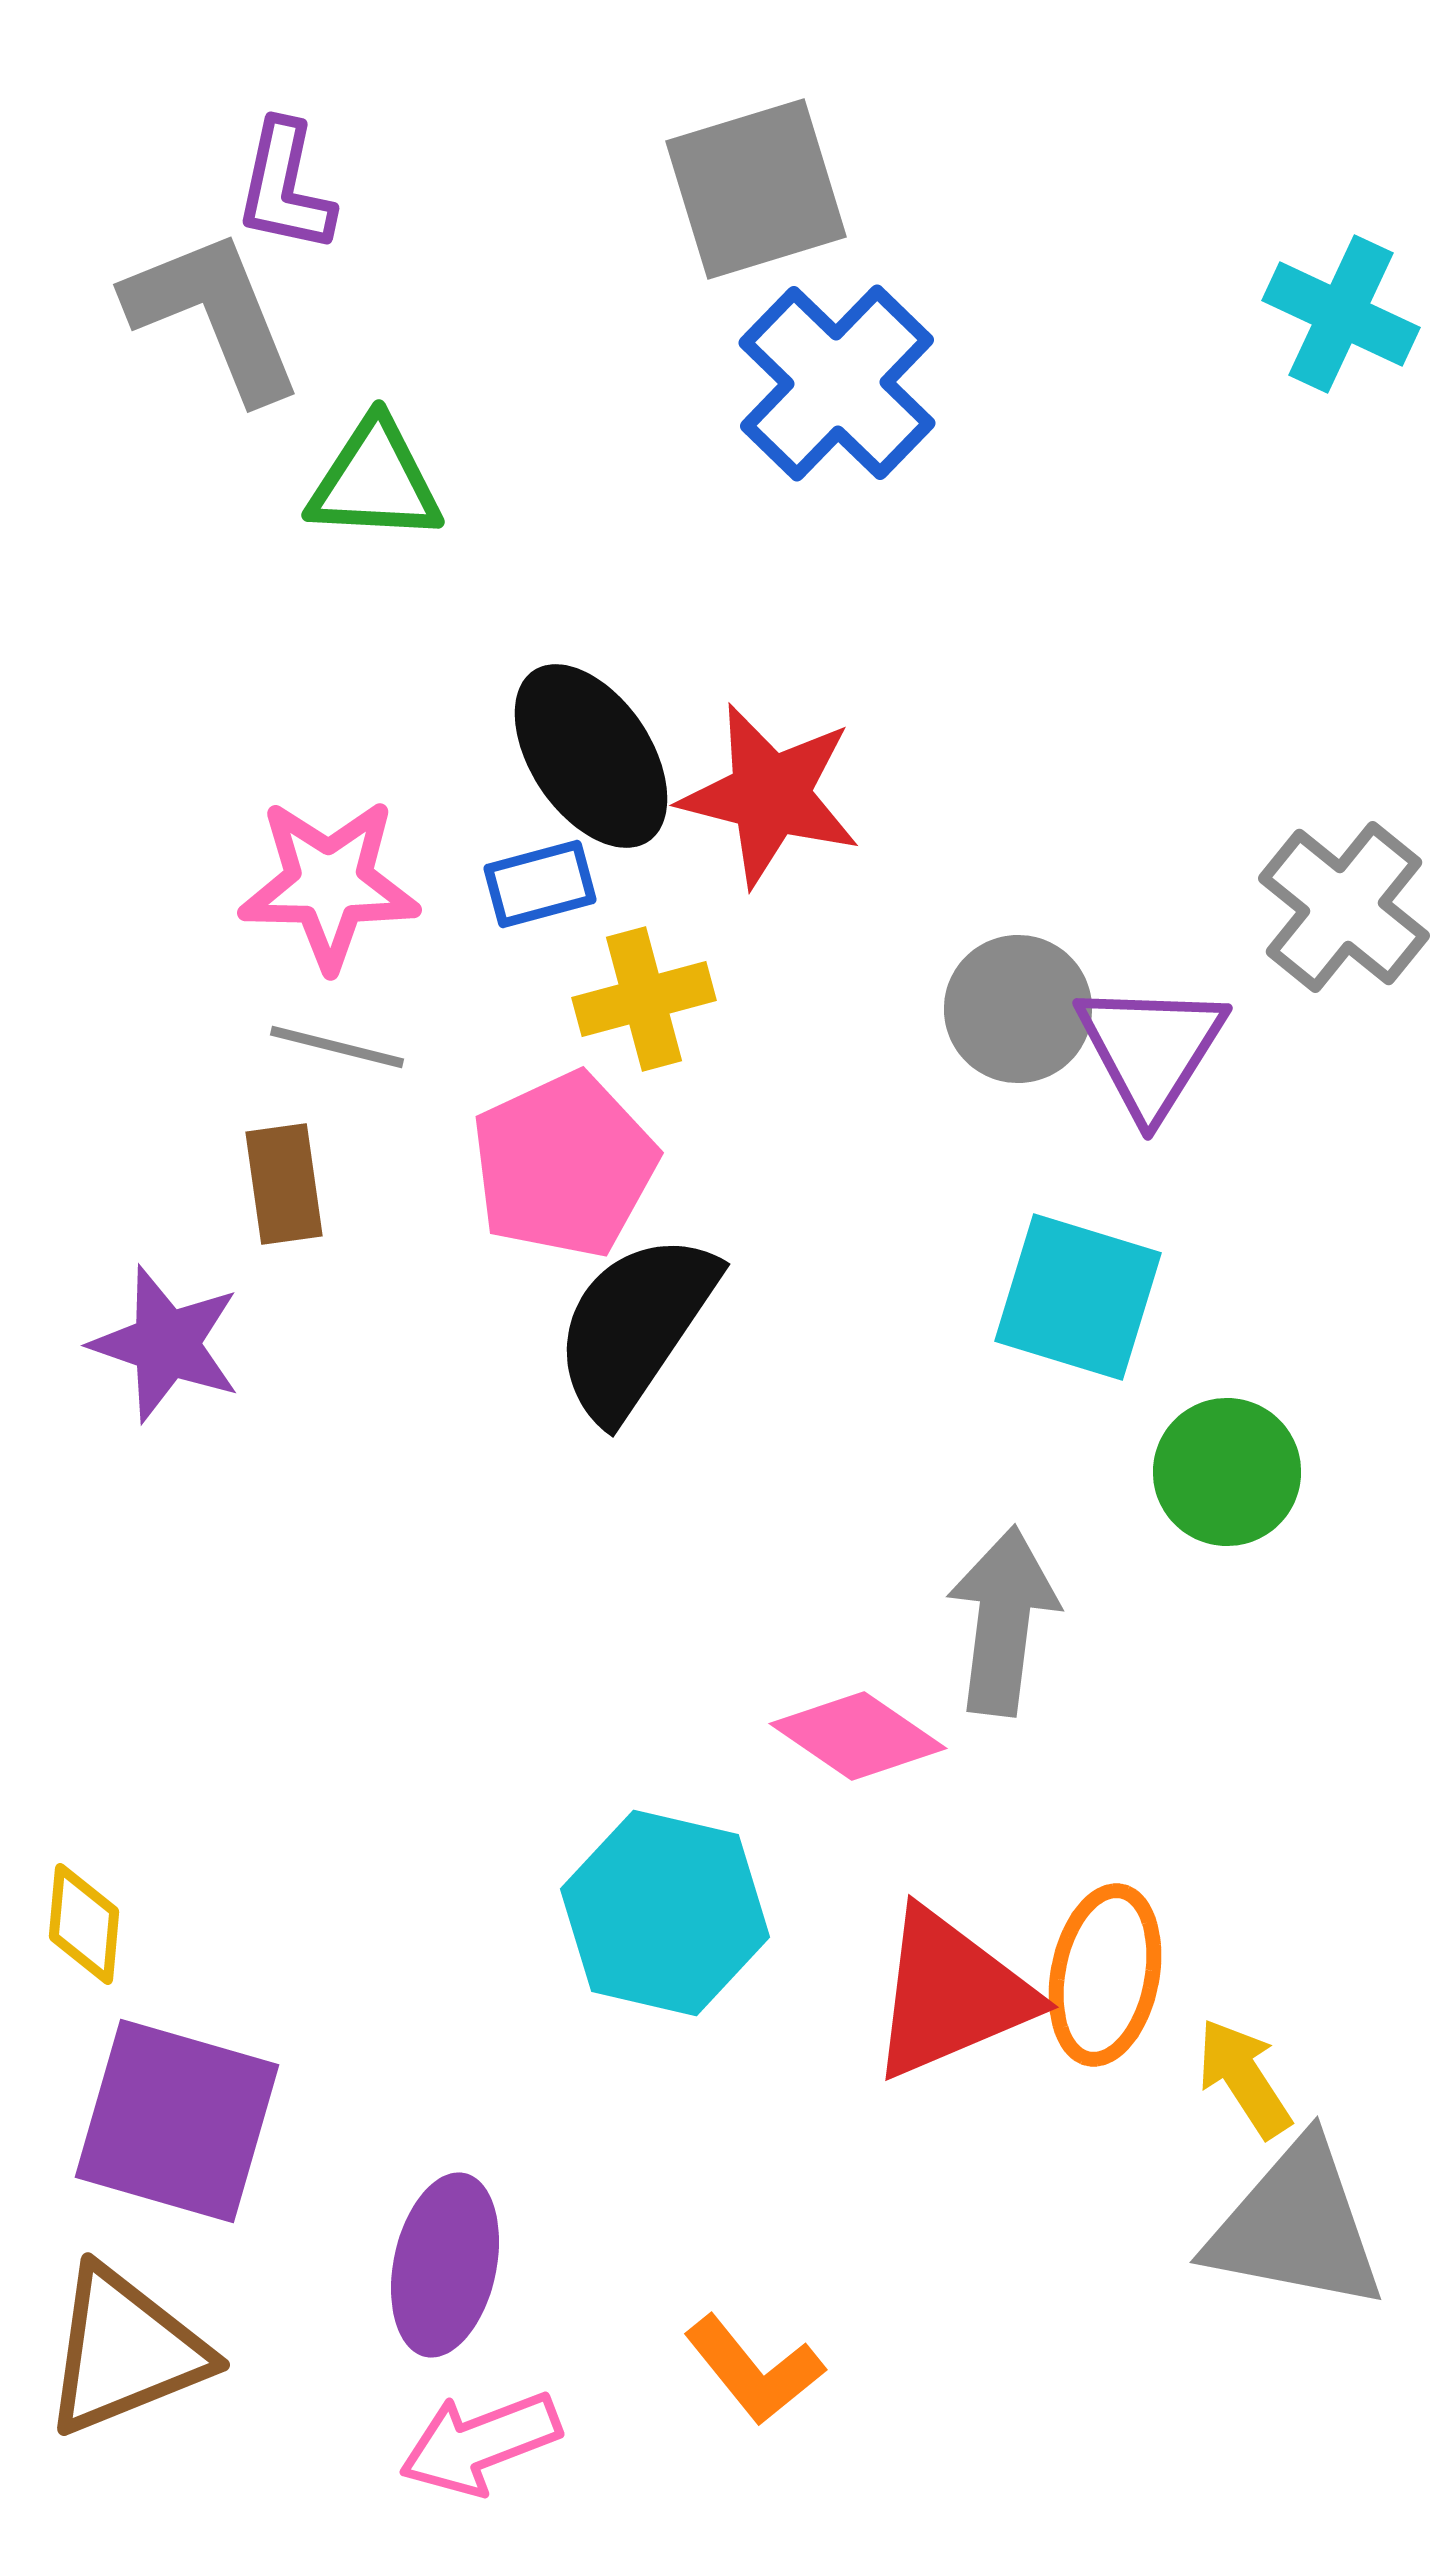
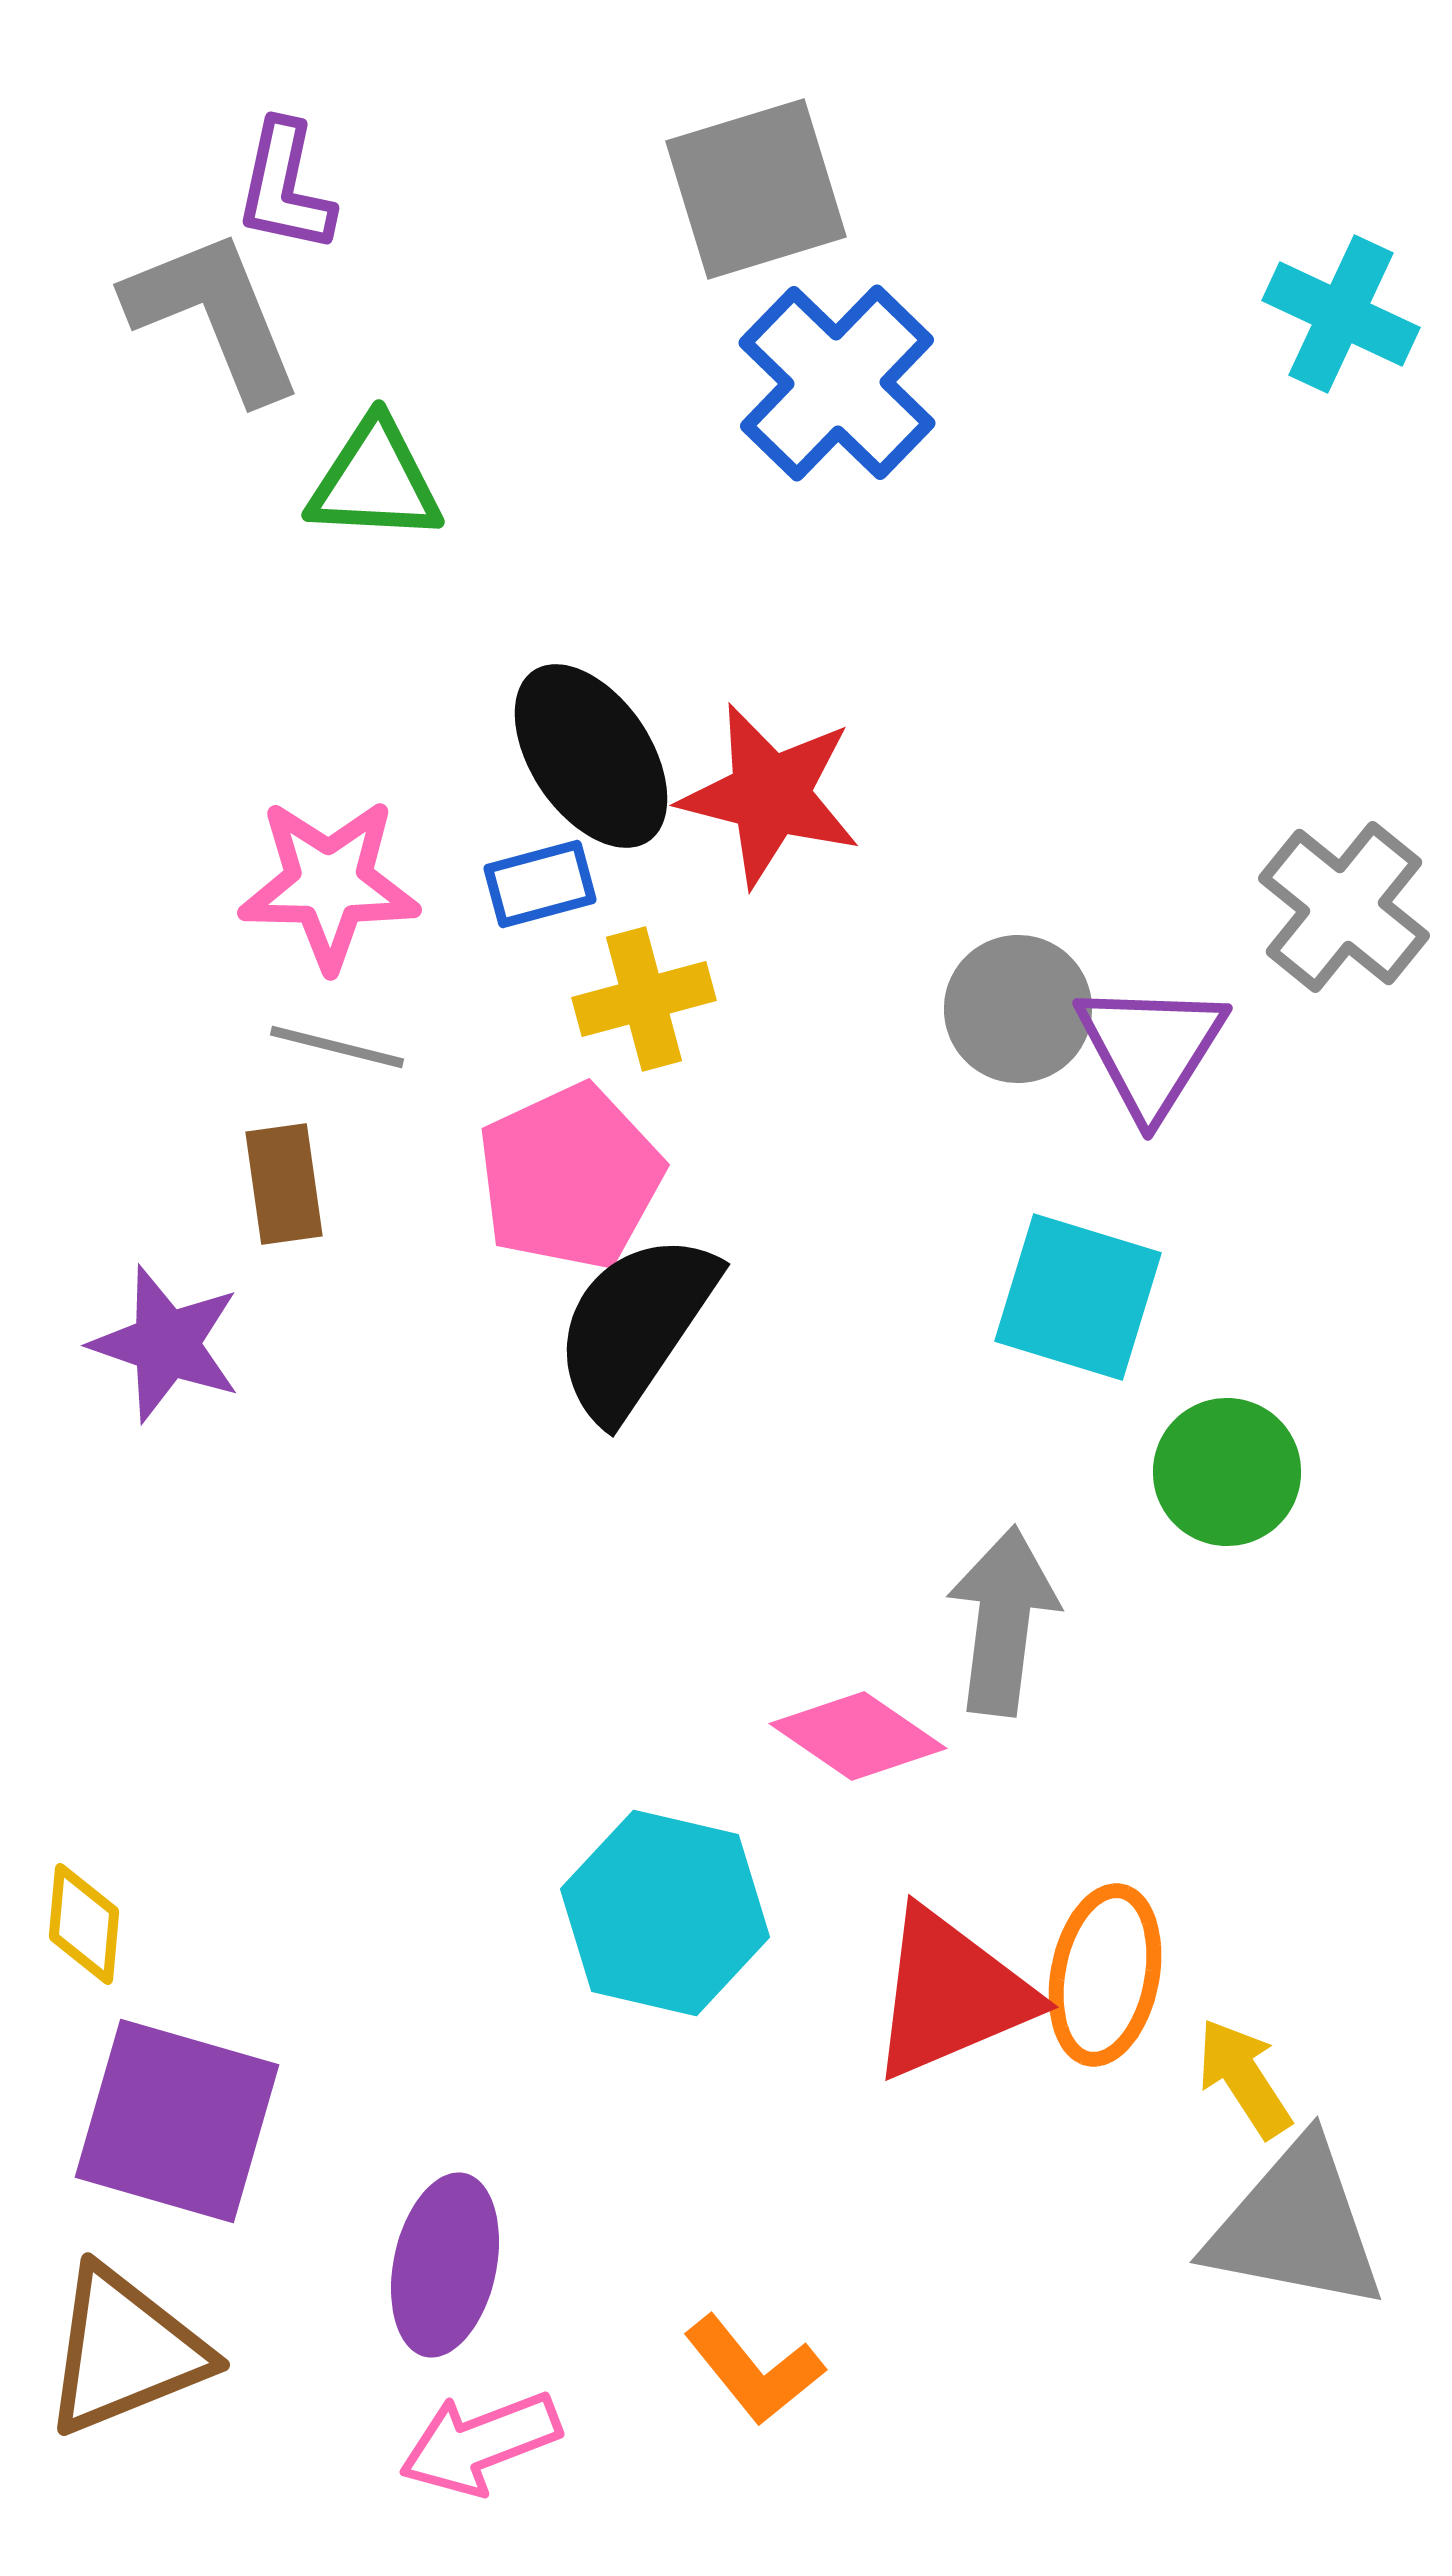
pink pentagon: moved 6 px right, 12 px down
